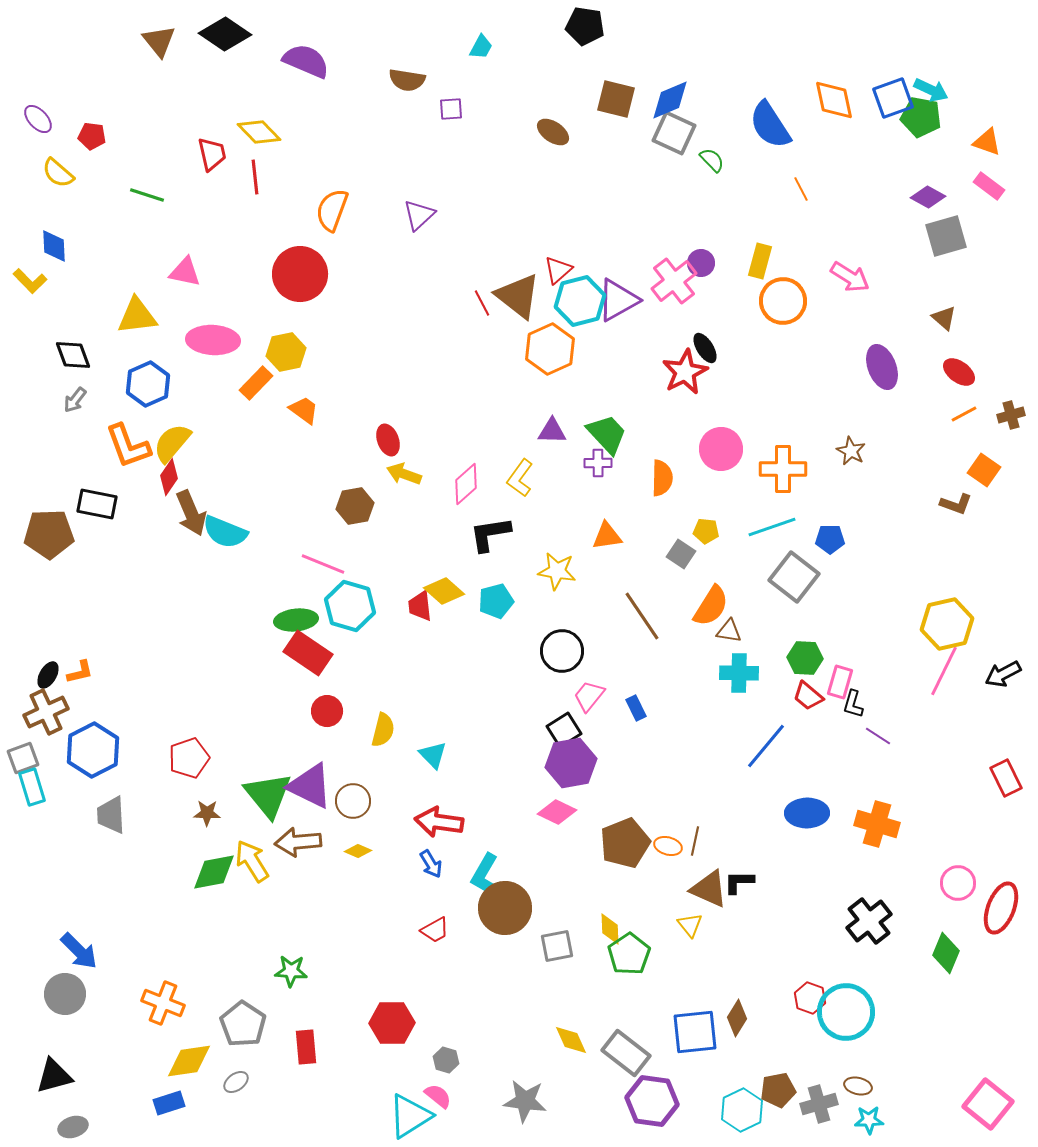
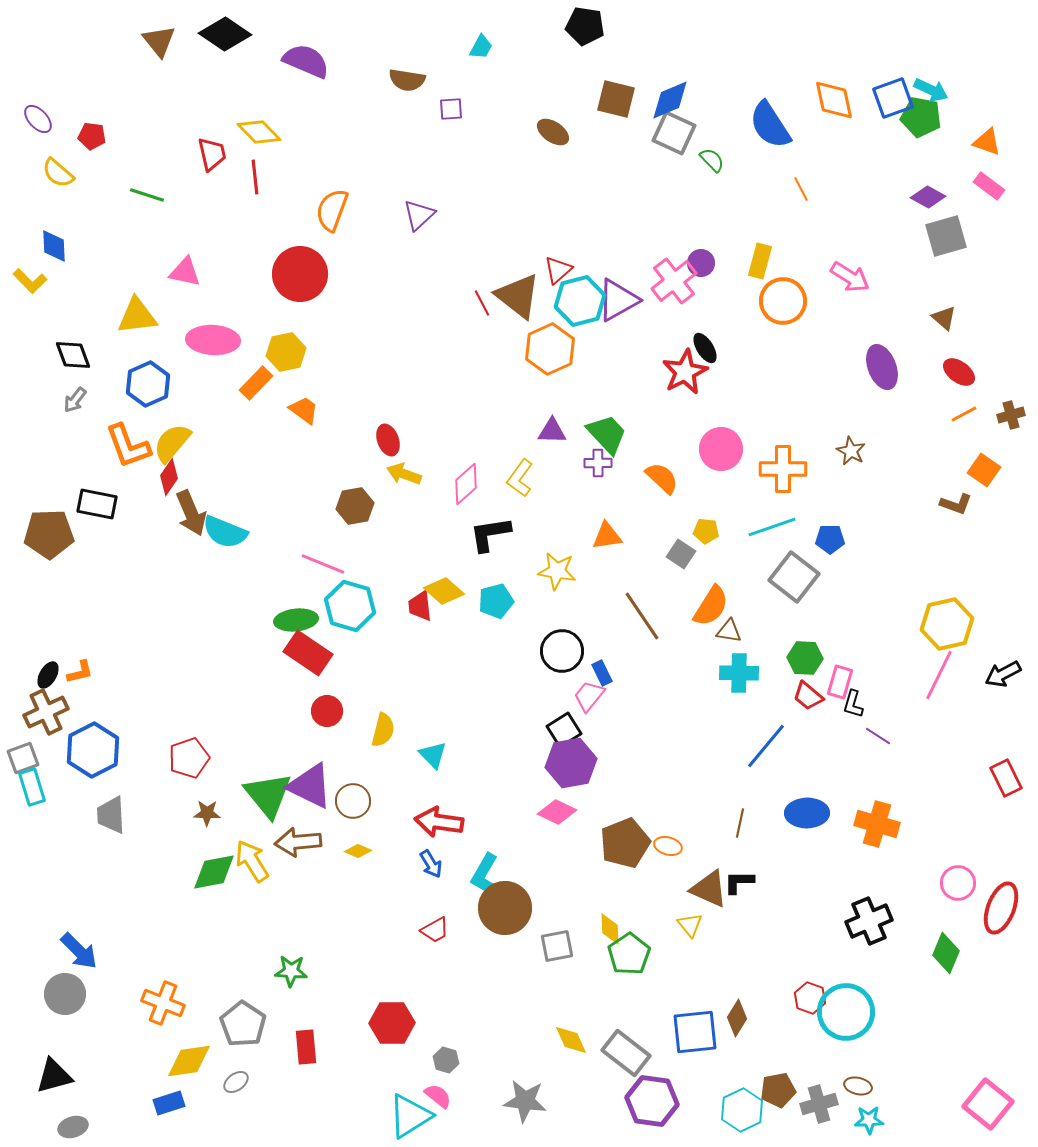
orange semicircle at (662, 478): rotated 48 degrees counterclockwise
pink line at (944, 671): moved 5 px left, 4 px down
blue rectangle at (636, 708): moved 34 px left, 35 px up
brown line at (695, 841): moved 45 px right, 18 px up
black cross at (869, 921): rotated 15 degrees clockwise
